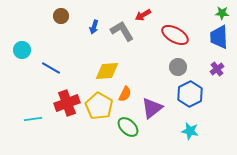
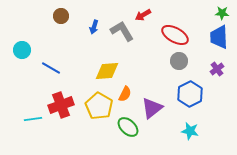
gray circle: moved 1 px right, 6 px up
red cross: moved 6 px left, 2 px down
